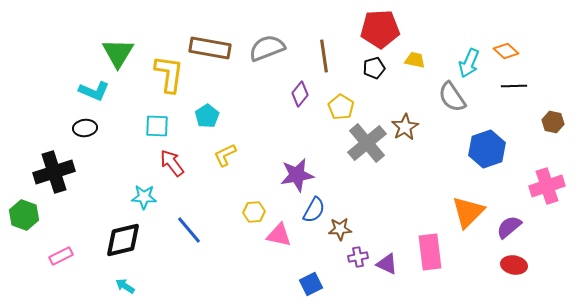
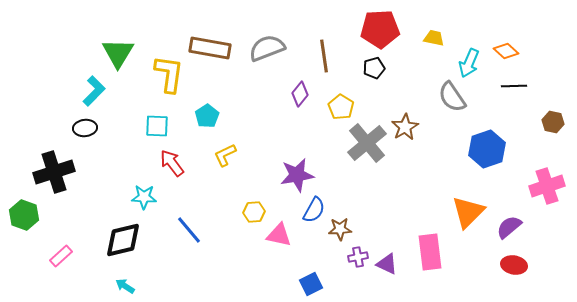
yellow trapezoid at (415, 60): moved 19 px right, 22 px up
cyan L-shape at (94, 91): rotated 68 degrees counterclockwise
pink rectangle at (61, 256): rotated 15 degrees counterclockwise
